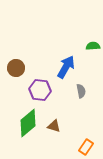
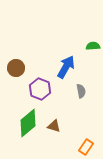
purple hexagon: moved 1 px up; rotated 15 degrees clockwise
